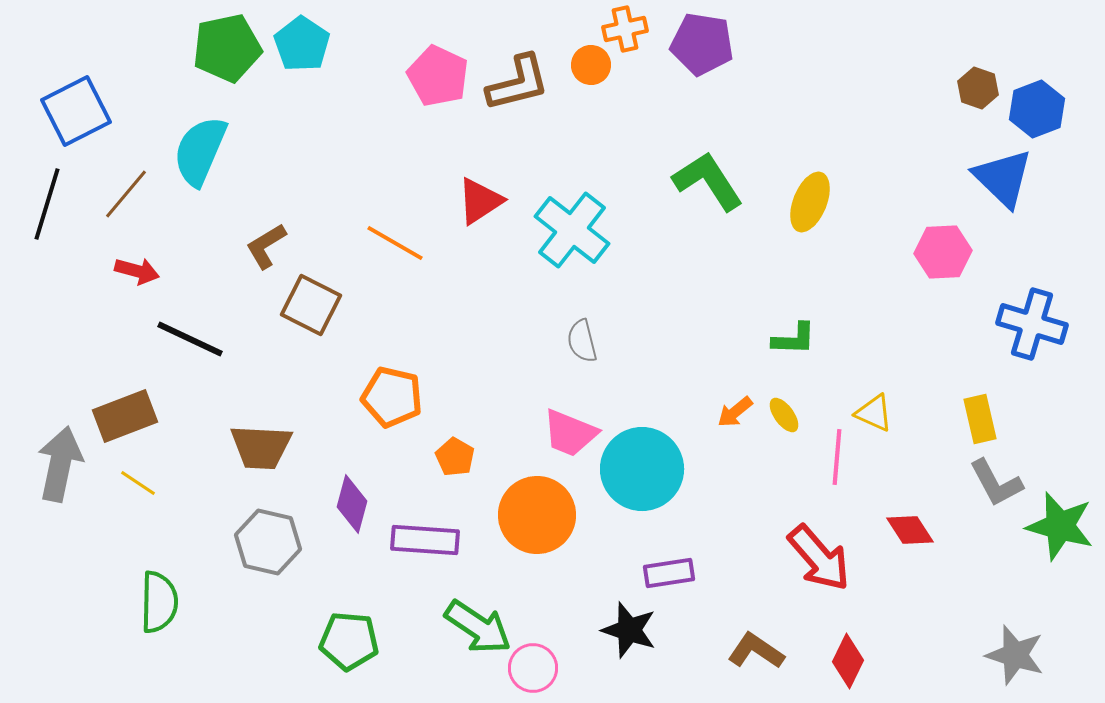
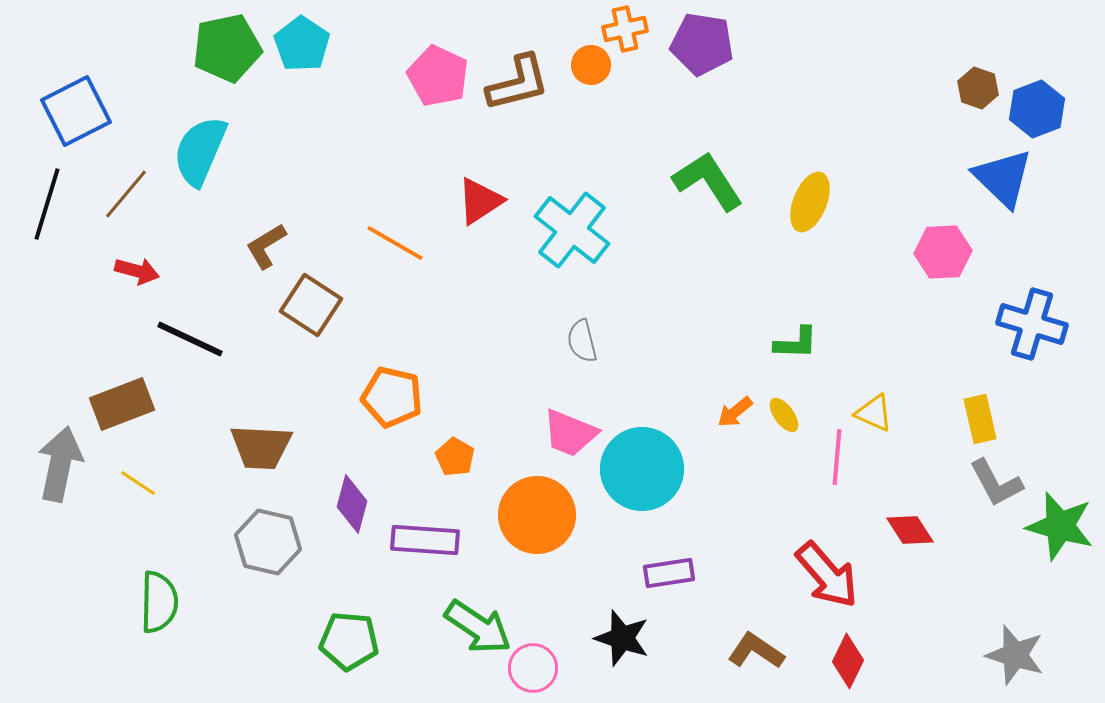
brown square at (311, 305): rotated 6 degrees clockwise
green L-shape at (794, 339): moved 2 px right, 4 px down
brown rectangle at (125, 416): moved 3 px left, 12 px up
red arrow at (819, 558): moved 8 px right, 17 px down
black star at (629, 630): moved 7 px left, 8 px down
